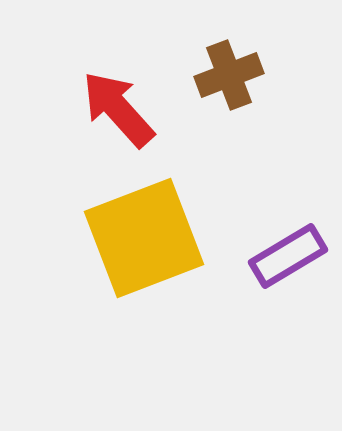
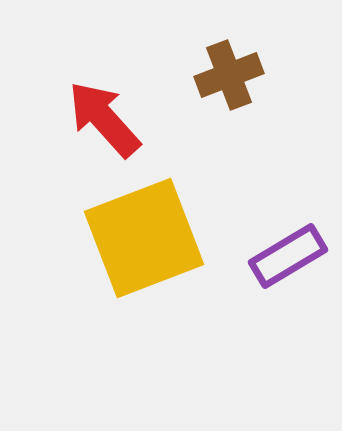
red arrow: moved 14 px left, 10 px down
